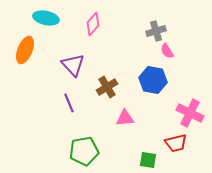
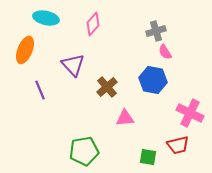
pink semicircle: moved 2 px left, 1 px down
brown cross: rotated 10 degrees counterclockwise
purple line: moved 29 px left, 13 px up
red trapezoid: moved 2 px right, 2 px down
green square: moved 3 px up
